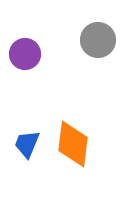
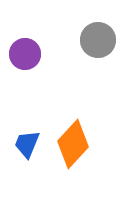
orange diamond: rotated 36 degrees clockwise
